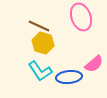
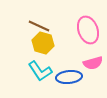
pink ellipse: moved 7 px right, 13 px down
pink semicircle: moved 1 px left, 1 px up; rotated 24 degrees clockwise
